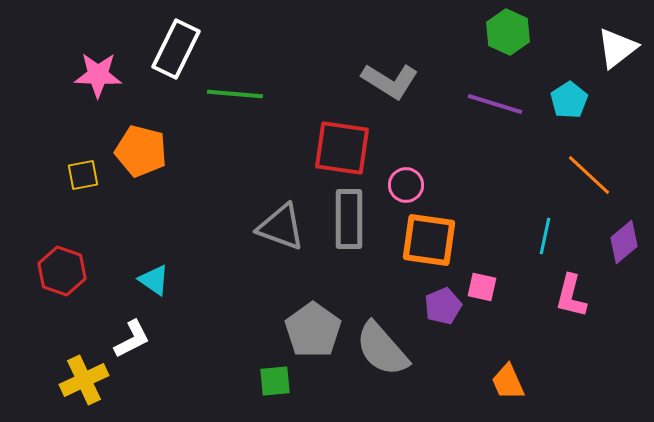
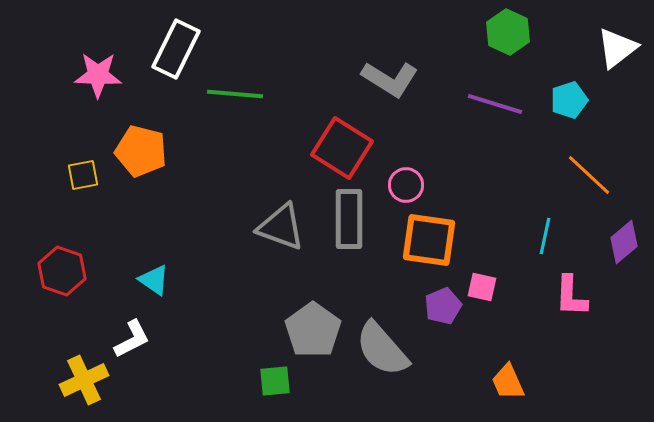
gray L-shape: moved 2 px up
cyan pentagon: rotated 15 degrees clockwise
red square: rotated 24 degrees clockwise
pink L-shape: rotated 12 degrees counterclockwise
